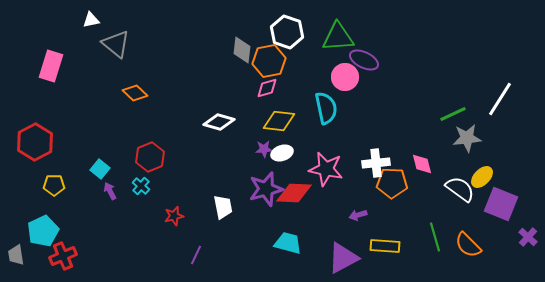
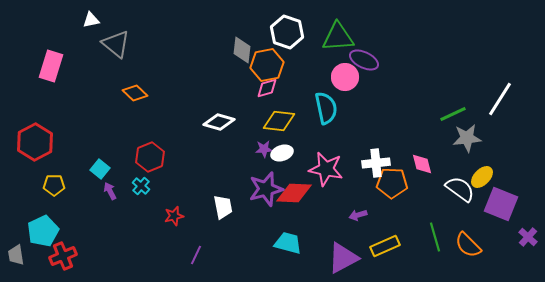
orange hexagon at (269, 61): moved 2 px left, 4 px down
yellow rectangle at (385, 246): rotated 28 degrees counterclockwise
